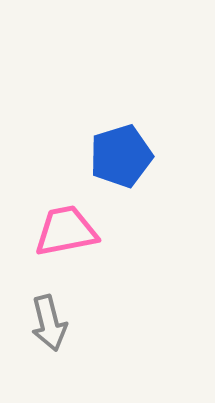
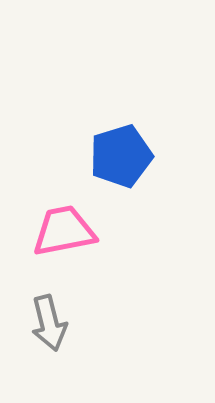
pink trapezoid: moved 2 px left
